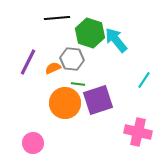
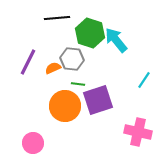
orange circle: moved 3 px down
